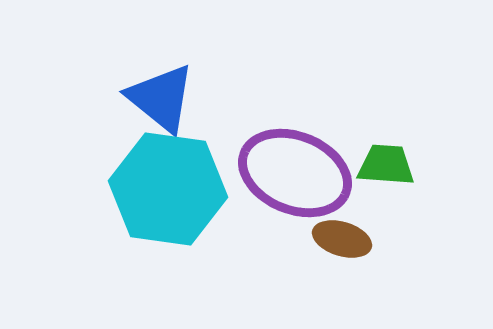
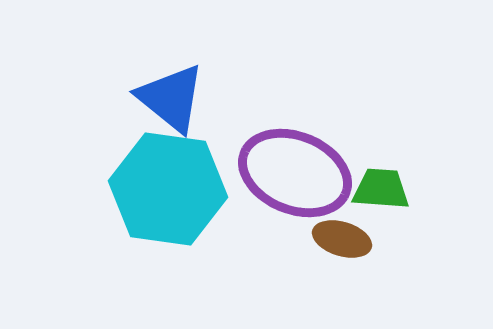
blue triangle: moved 10 px right
green trapezoid: moved 5 px left, 24 px down
